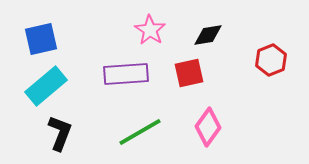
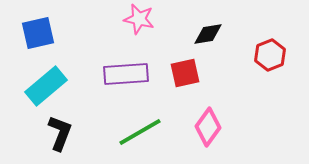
pink star: moved 11 px left, 11 px up; rotated 20 degrees counterclockwise
black diamond: moved 1 px up
blue square: moved 3 px left, 6 px up
red hexagon: moved 1 px left, 5 px up
red square: moved 4 px left
